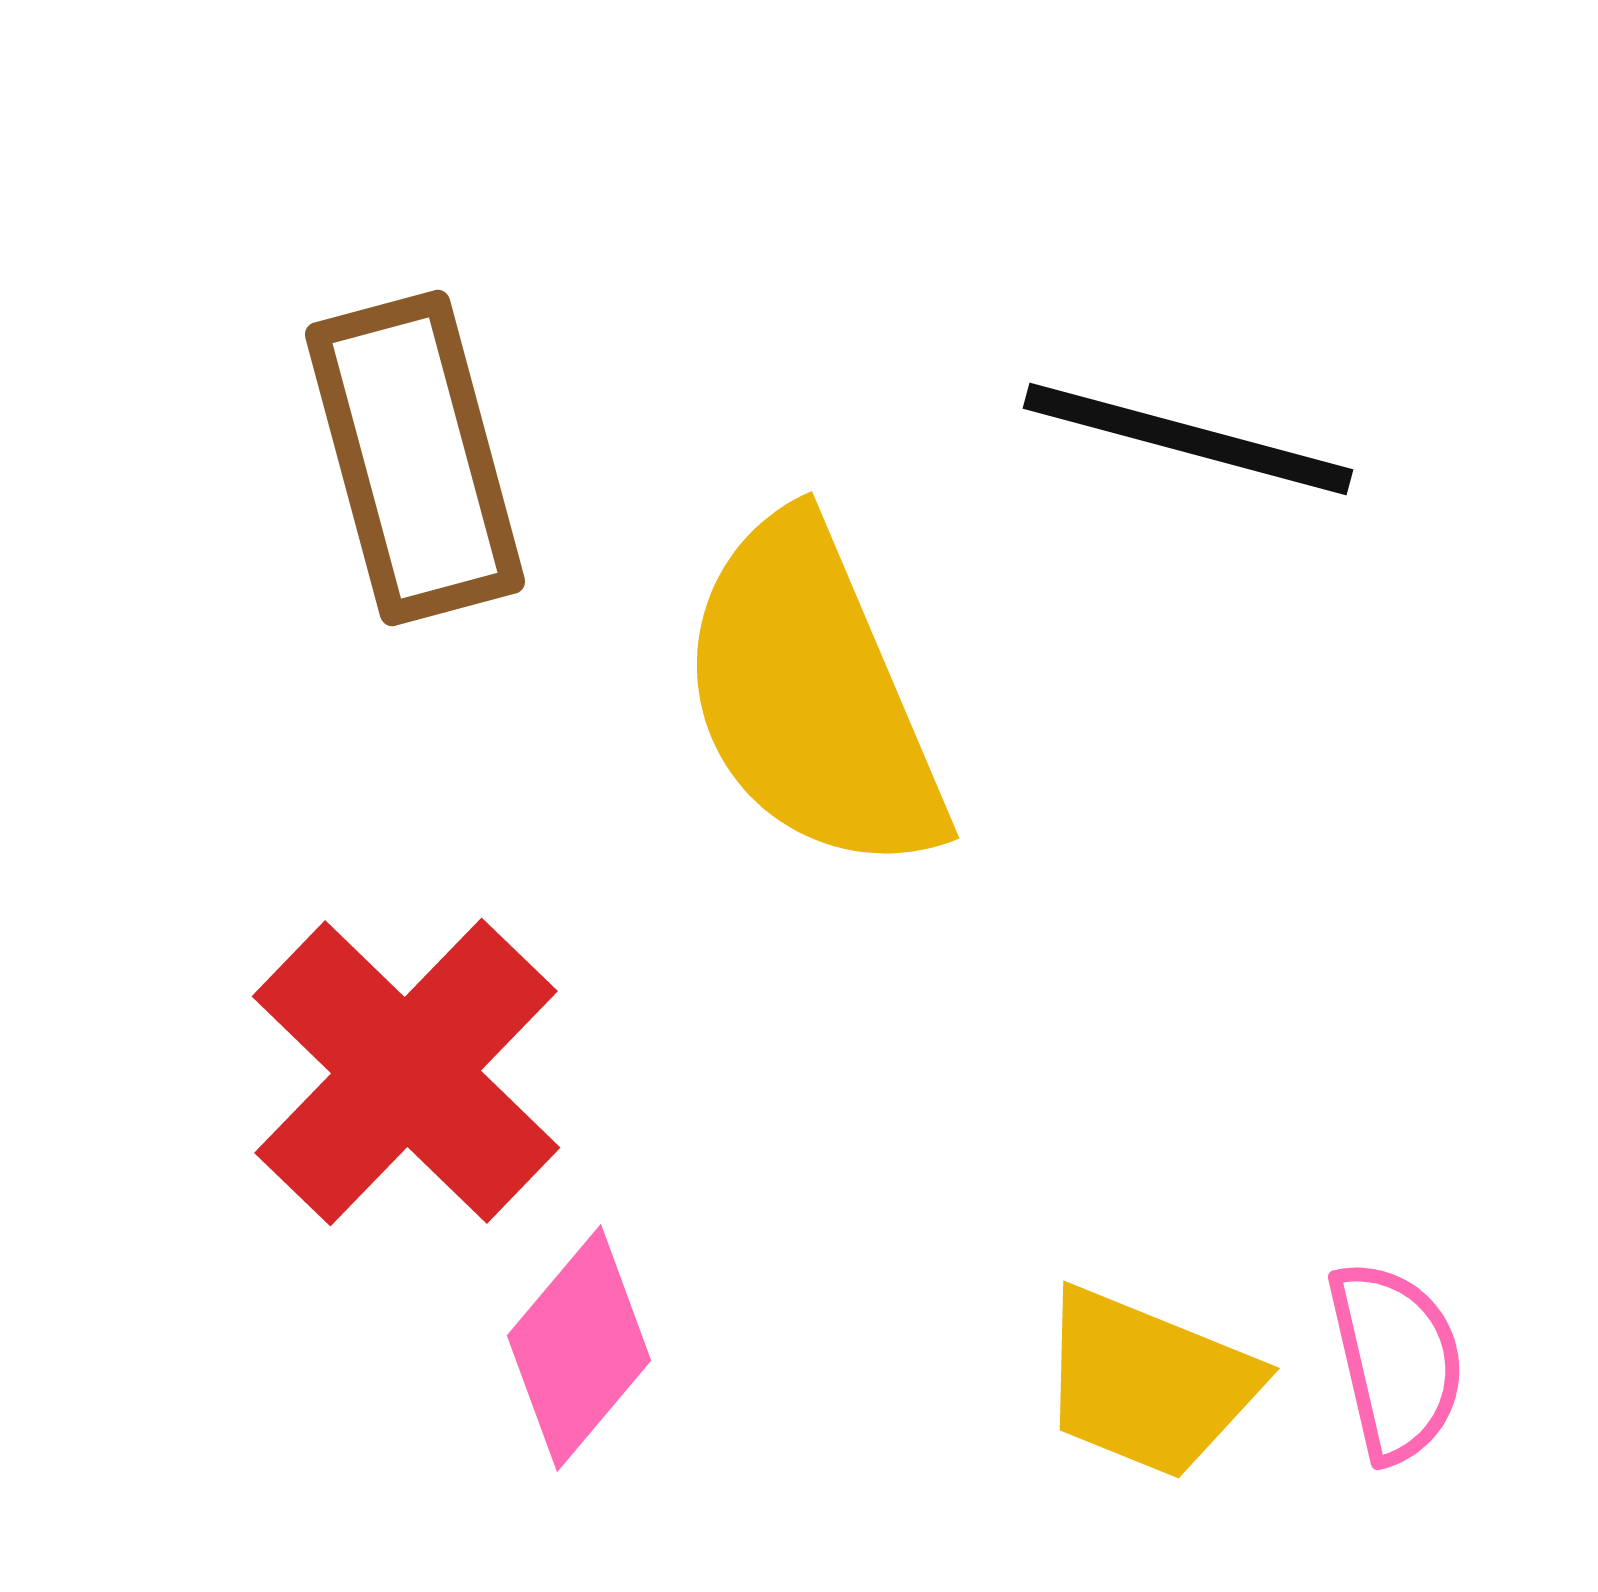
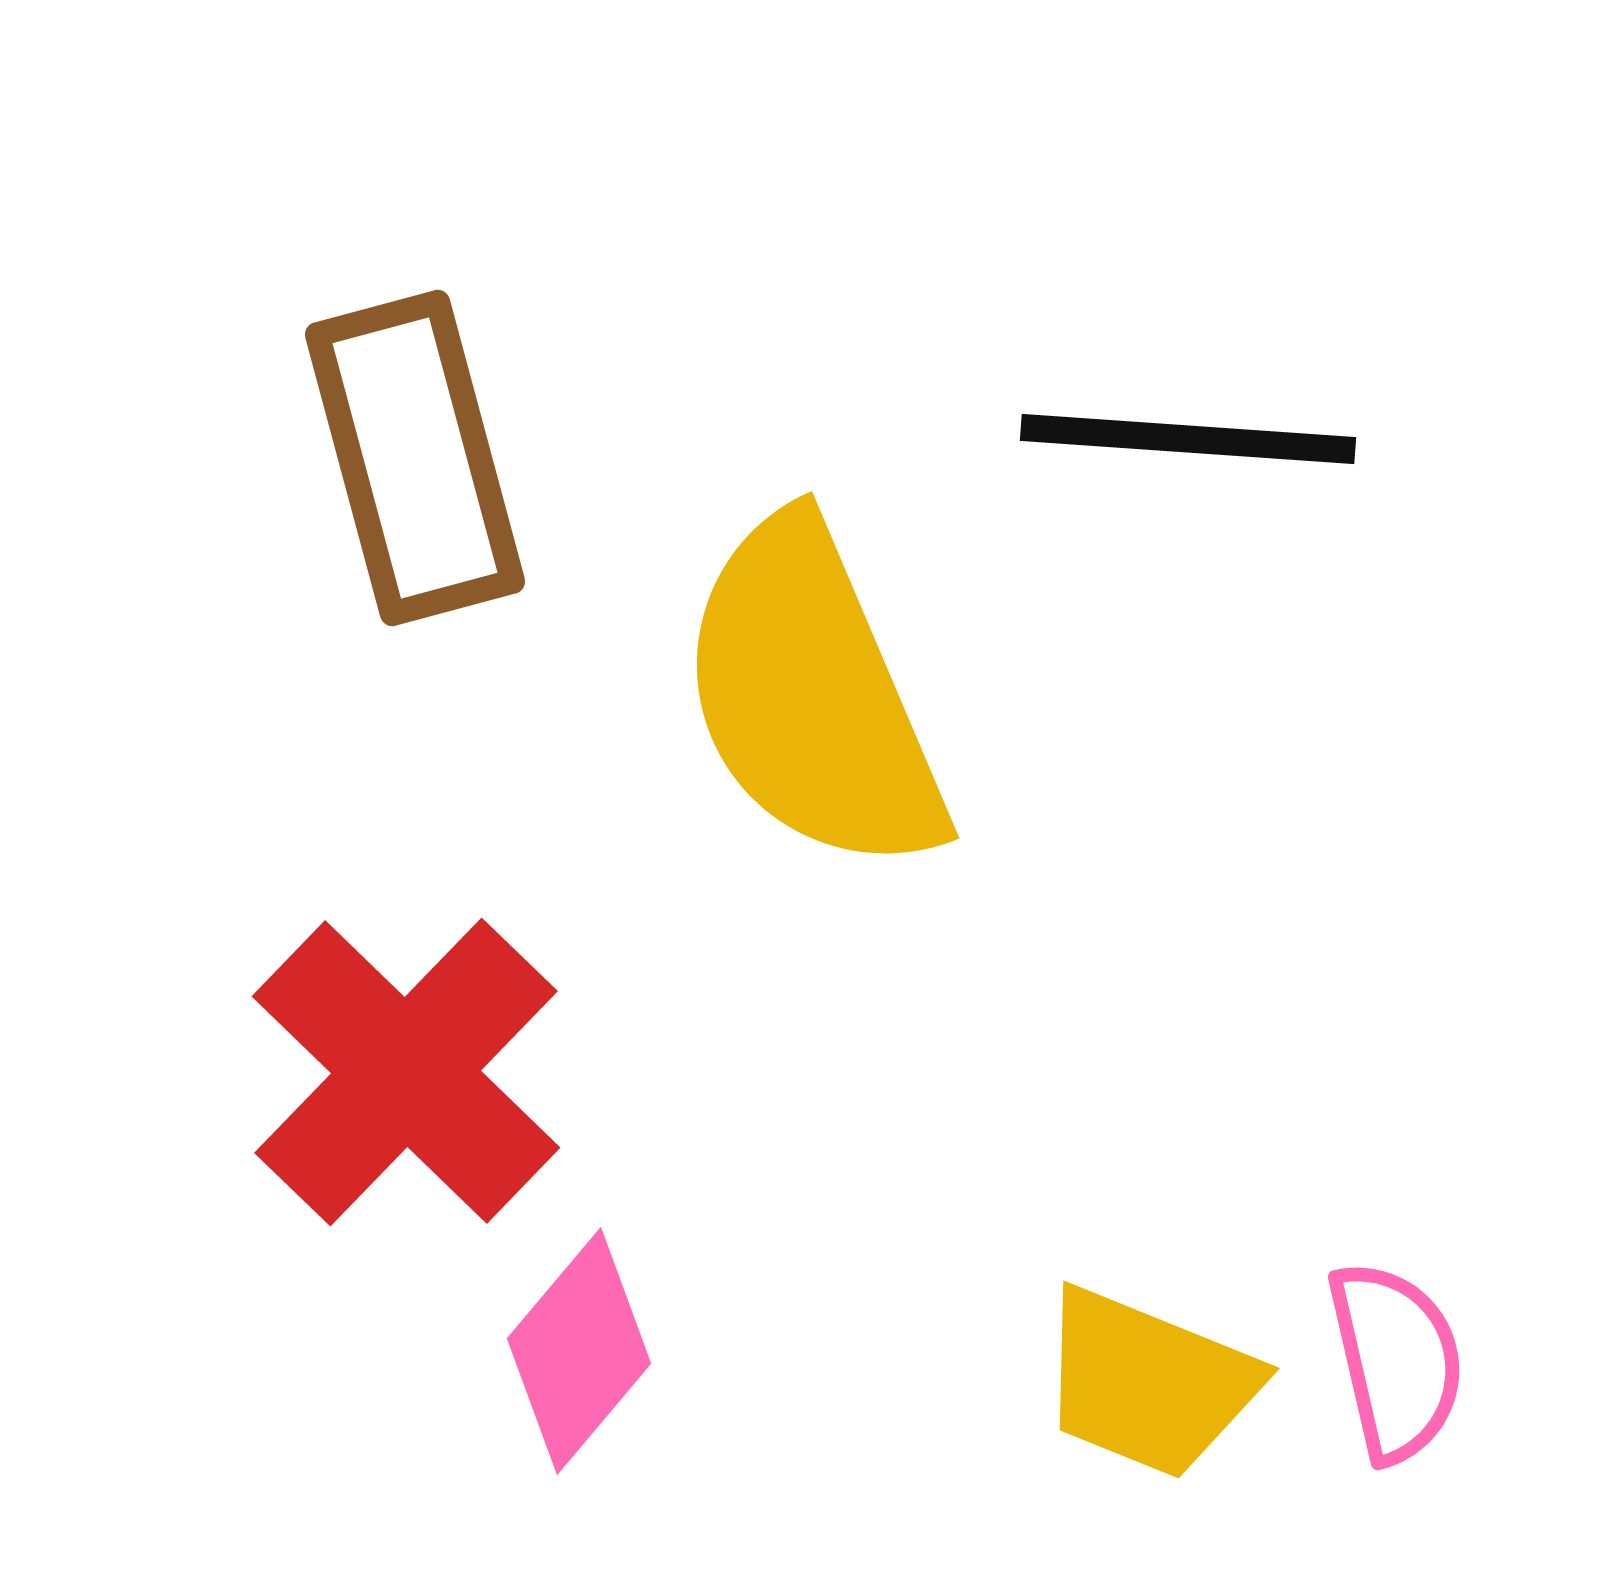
black line: rotated 11 degrees counterclockwise
pink diamond: moved 3 px down
